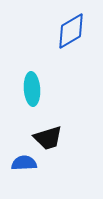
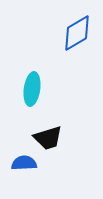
blue diamond: moved 6 px right, 2 px down
cyan ellipse: rotated 12 degrees clockwise
